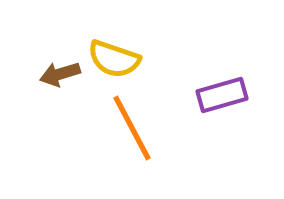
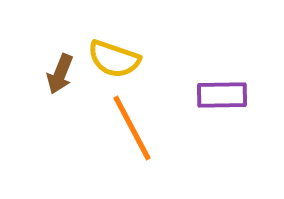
brown arrow: rotated 51 degrees counterclockwise
purple rectangle: rotated 15 degrees clockwise
